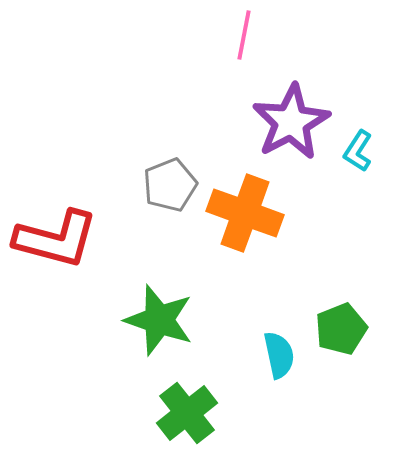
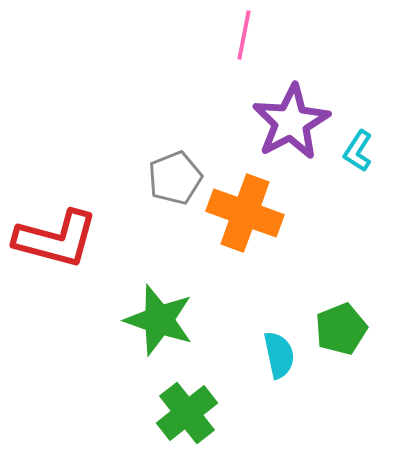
gray pentagon: moved 5 px right, 7 px up
